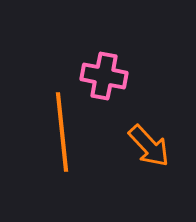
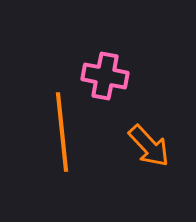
pink cross: moved 1 px right
